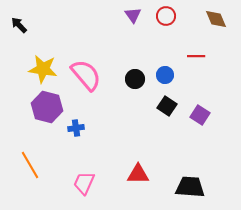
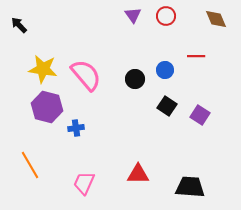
blue circle: moved 5 px up
